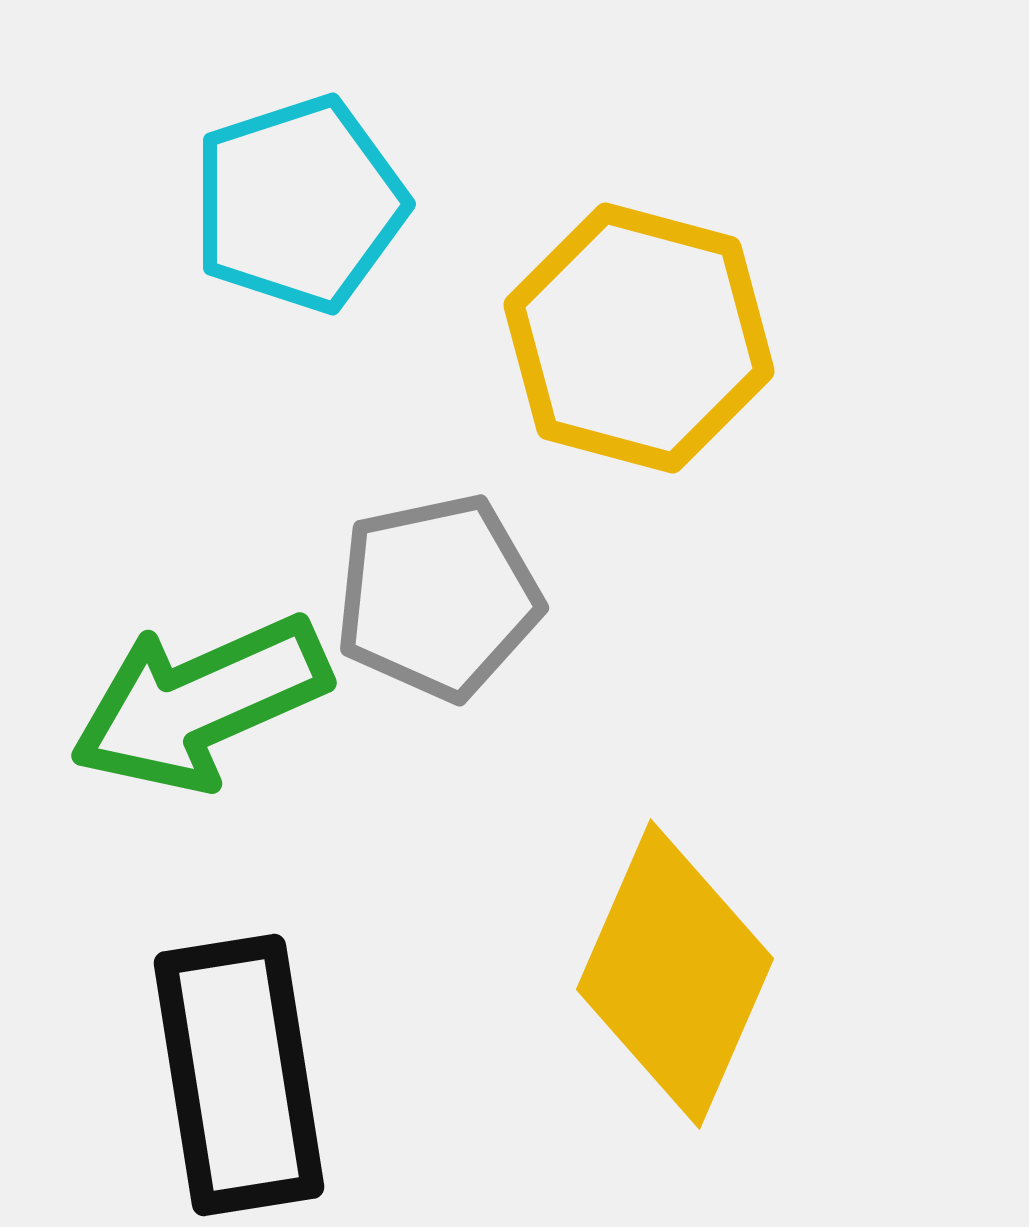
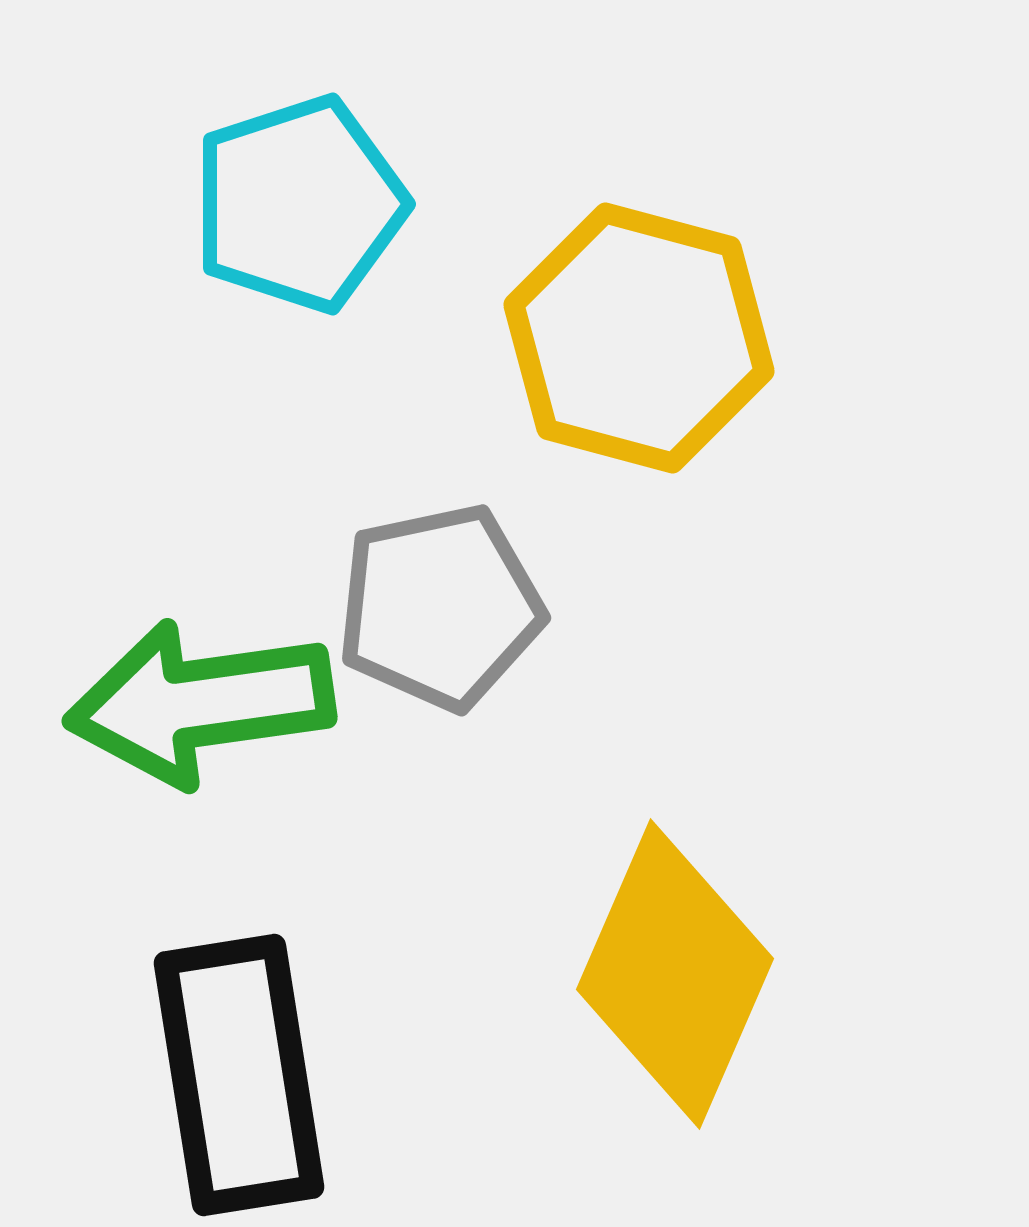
gray pentagon: moved 2 px right, 10 px down
green arrow: rotated 16 degrees clockwise
